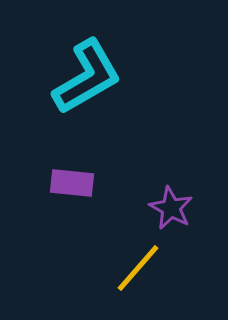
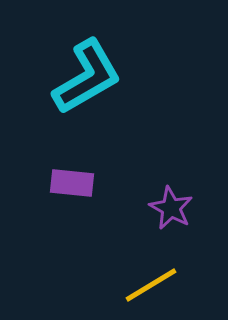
yellow line: moved 13 px right, 17 px down; rotated 18 degrees clockwise
